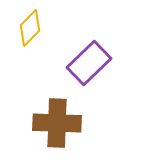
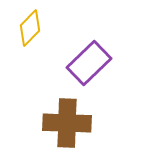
brown cross: moved 10 px right
